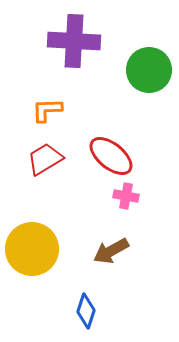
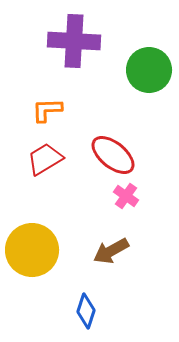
red ellipse: moved 2 px right, 1 px up
pink cross: rotated 25 degrees clockwise
yellow circle: moved 1 px down
